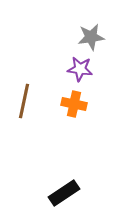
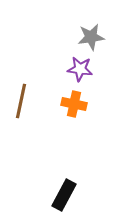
brown line: moved 3 px left
black rectangle: moved 2 px down; rotated 28 degrees counterclockwise
